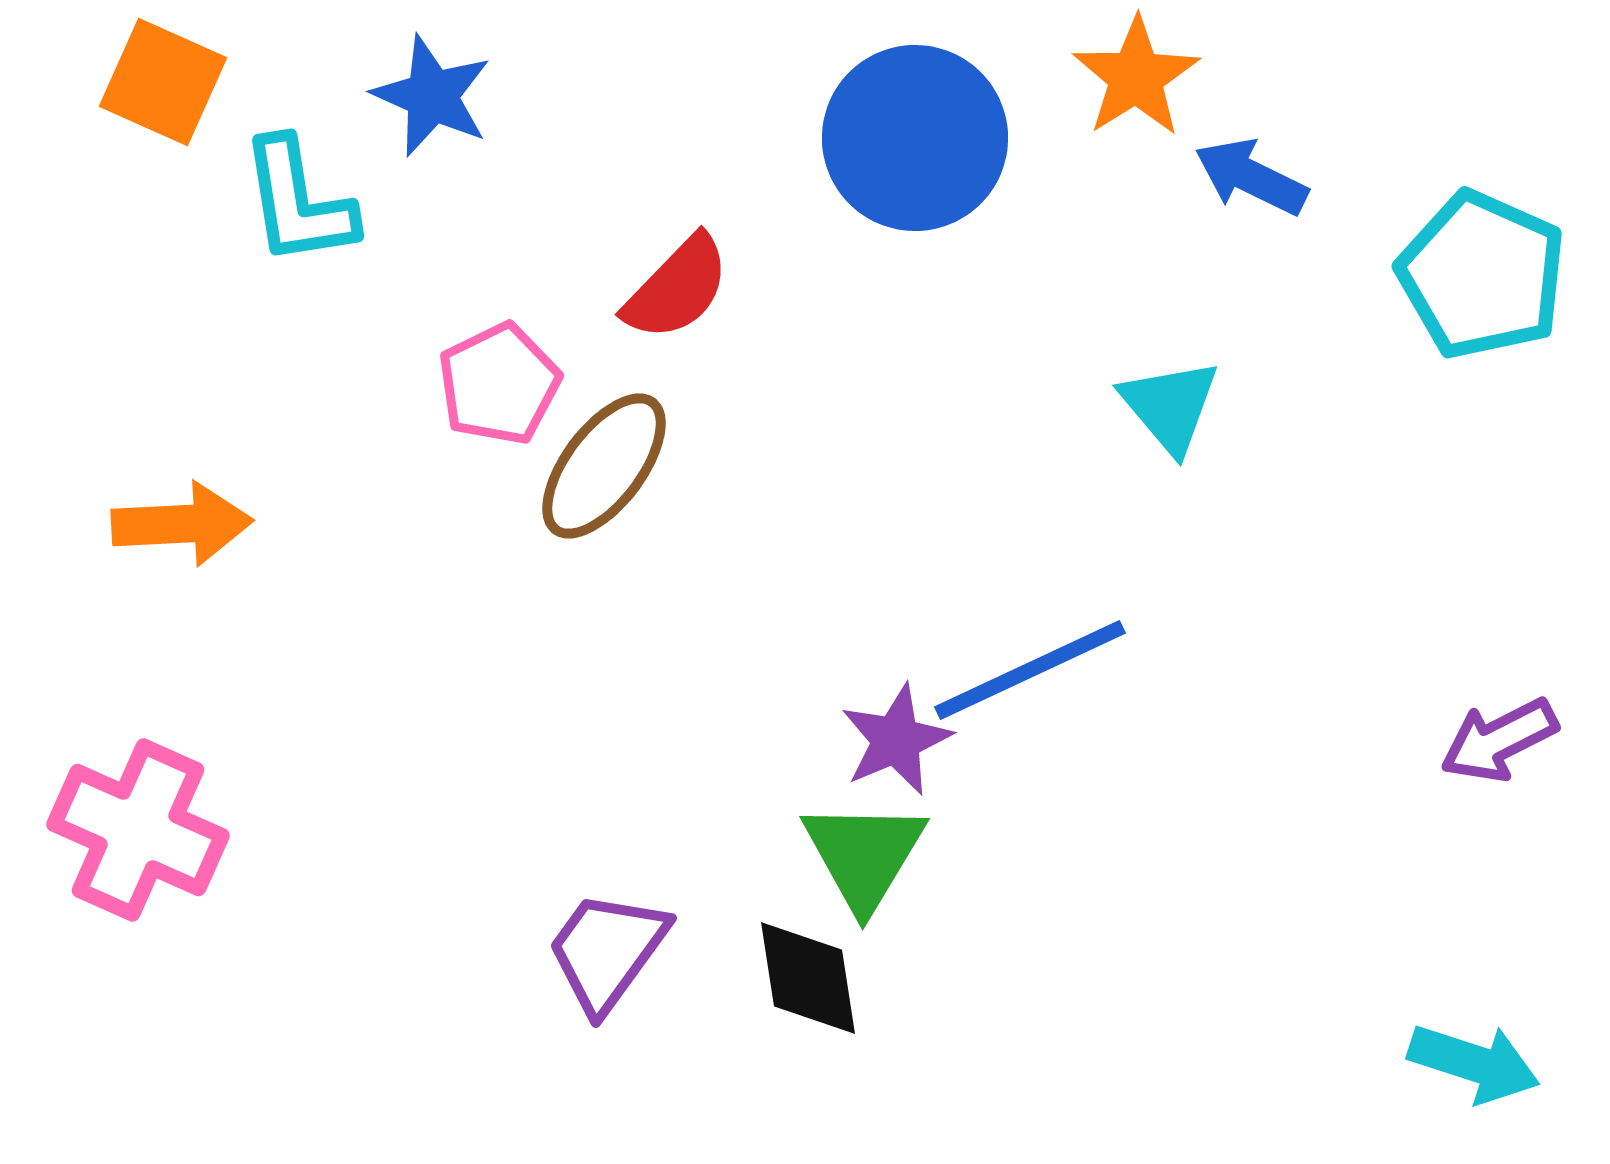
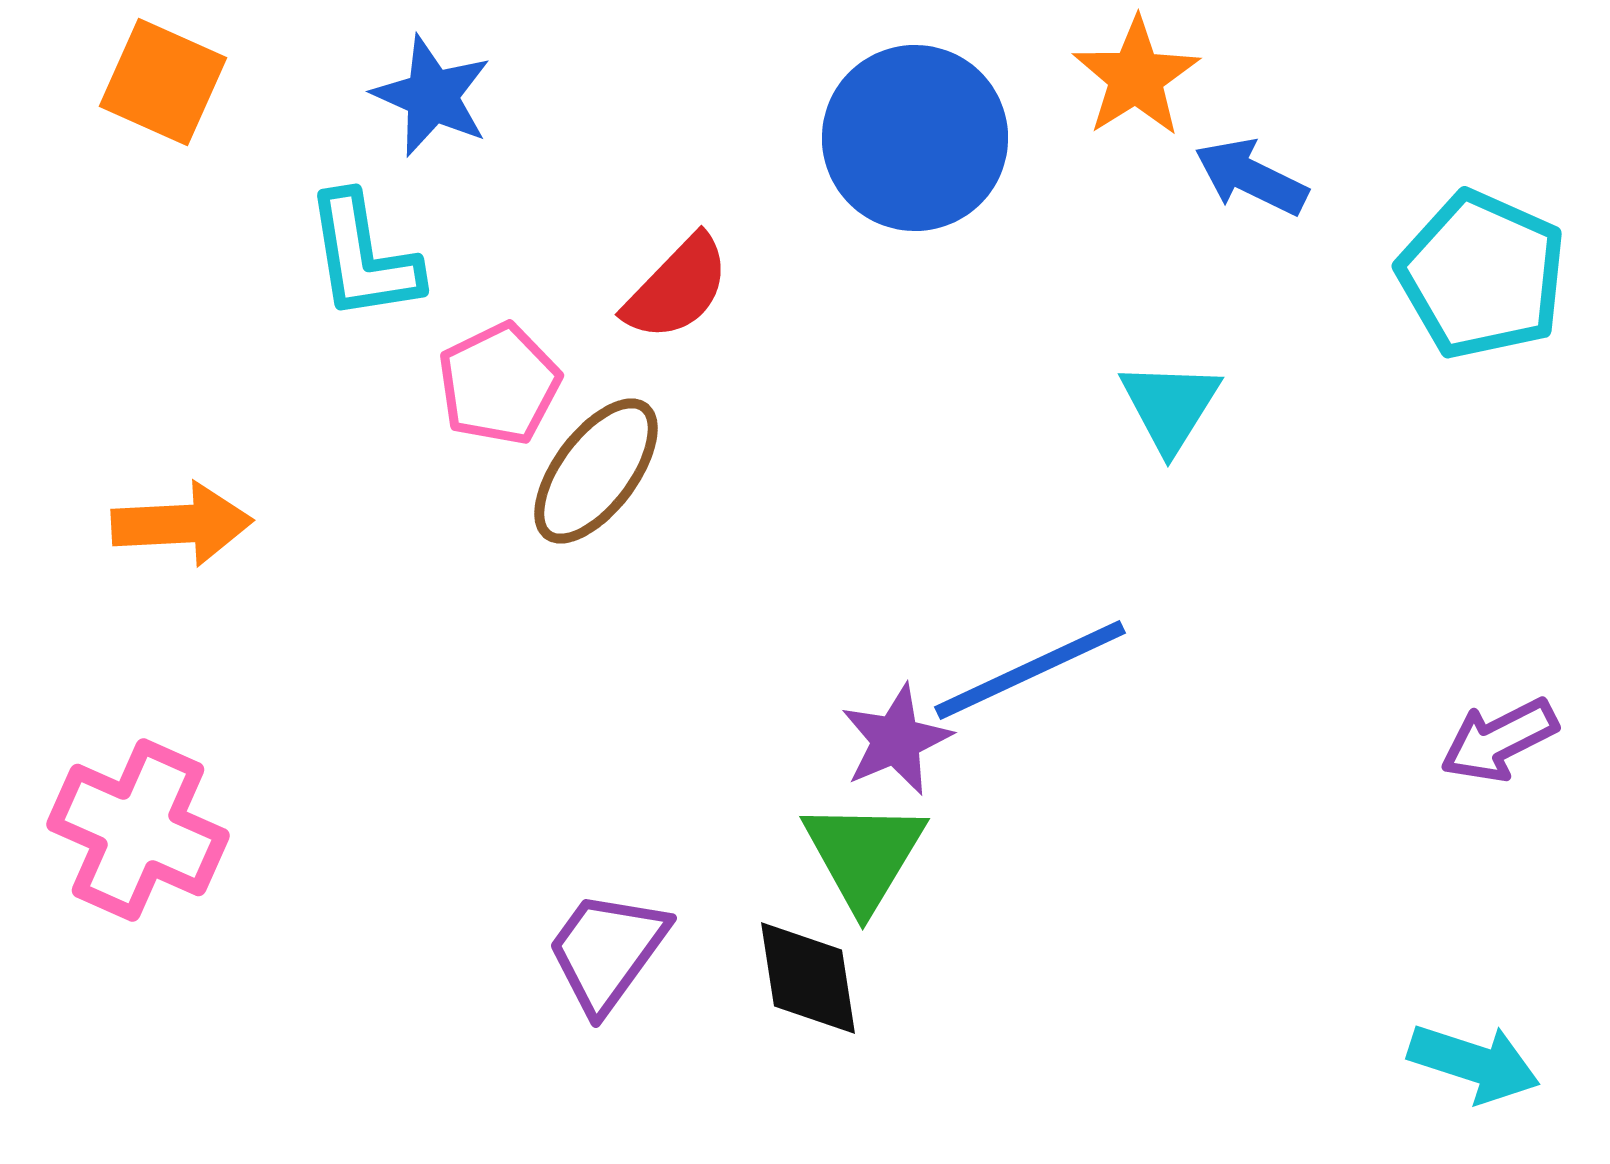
cyan L-shape: moved 65 px right, 55 px down
cyan triangle: rotated 12 degrees clockwise
brown ellipse: moved 8 px left, 5 px down
